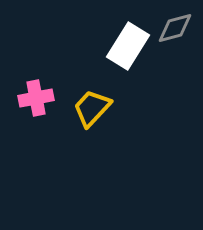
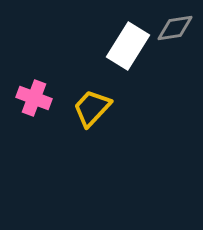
gray diamond: rotated 6 degrees clockwise
pink cross: moved 2 px left; rotated 32 degrees clockwise
